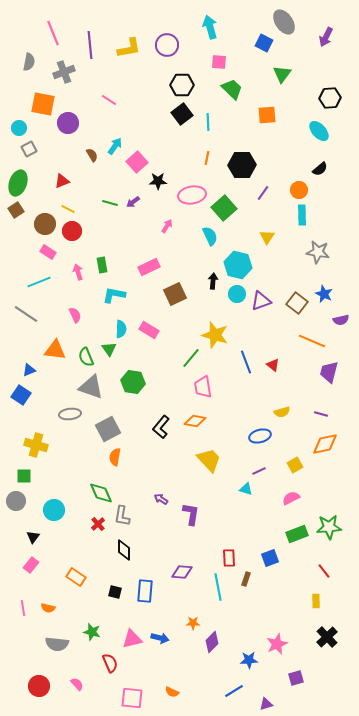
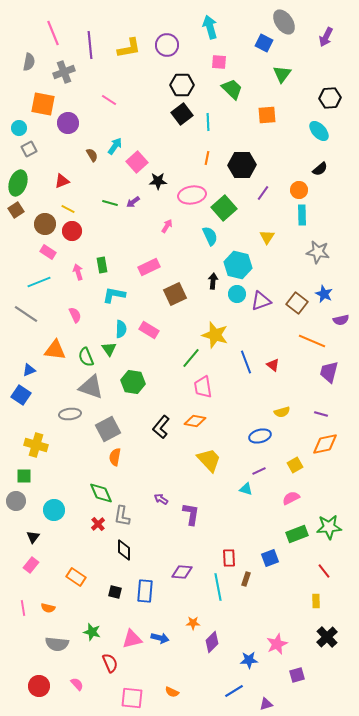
purple square at (296, 678): moved 1 px right, 3 px up
